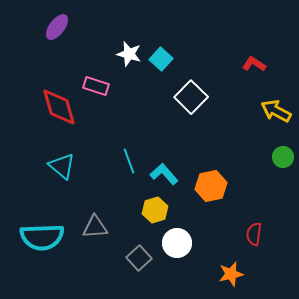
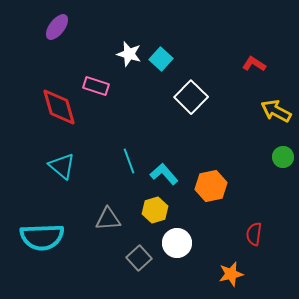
gray triangle: moved 13 px right, 8 px up
